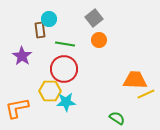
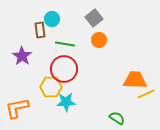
cyan circle: moved 3 px right
yellow hexagon: moved 1 px right, 4 px up
